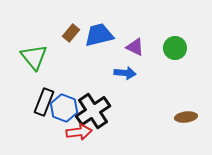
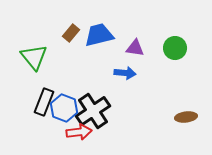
purple triangle: moved 1 px down; rotated 18 degrees counterclockwise
